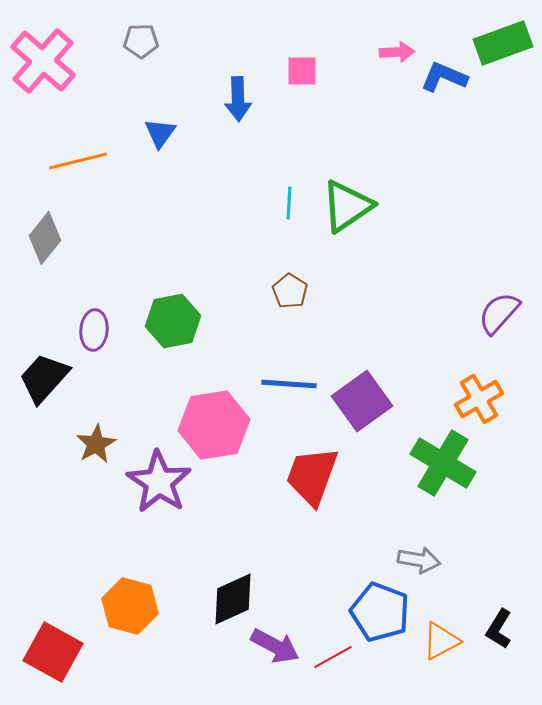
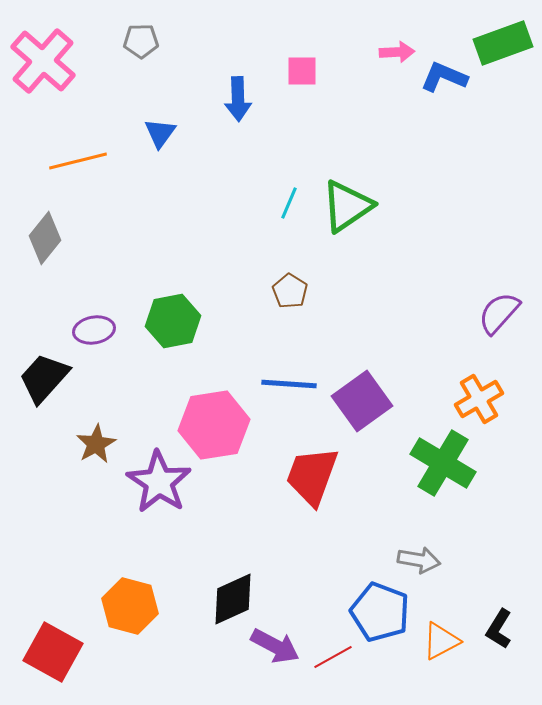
cyan line: rotated 20 degrees clockwise
purple ellipse: rotated 75 degrees clockwise
